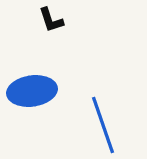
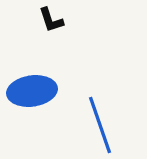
blue line: moved 3 px left
